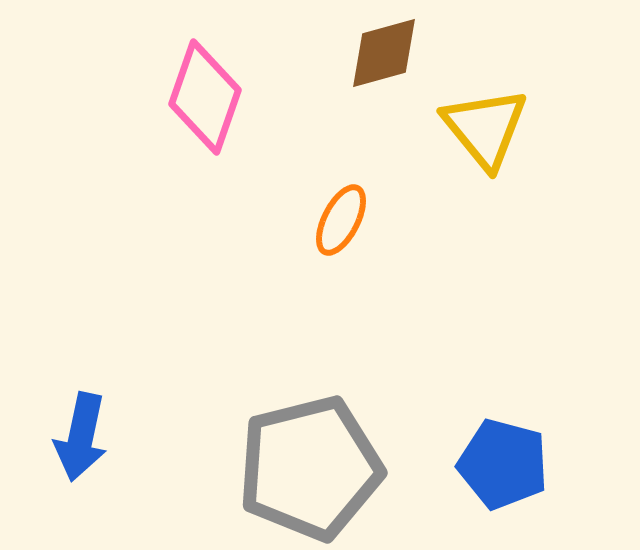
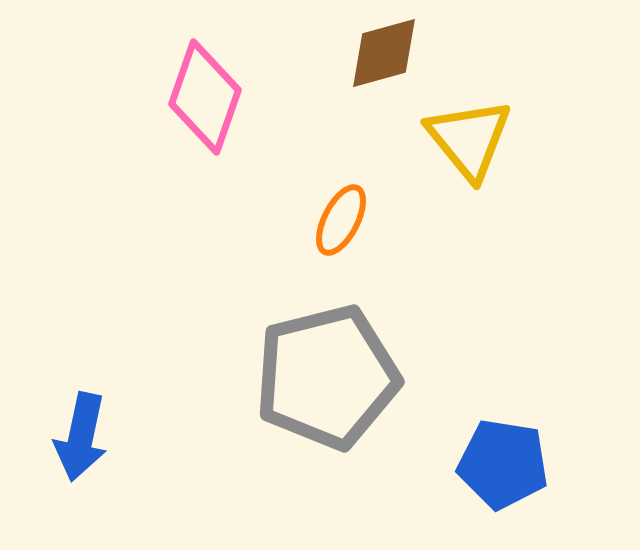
yellow triangle: moved 16 px left, 11 px down
blue pentagon: rotated 6 degrees counterclockwise
gray pentagon: moved 17 px right, 91 px up
